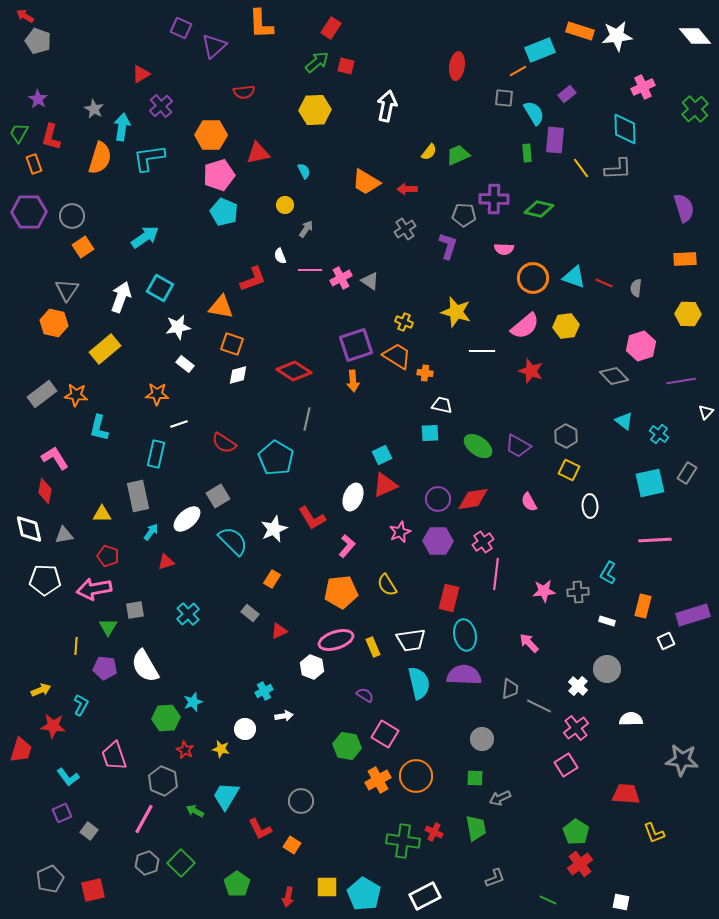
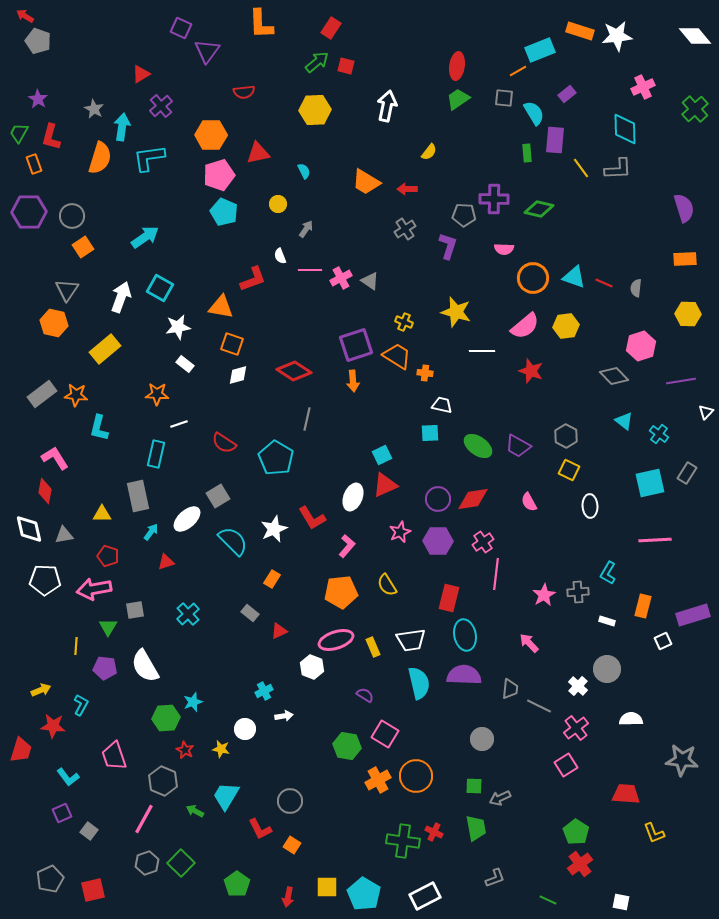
purple triangle at (214, 46): moved 7 px left, 5 px down; rotated 12 degrees counterclockwise
green trapezoid at (458, 155): moved 56 px up; rotated 10 degrees counterclockwise
yellow circle at (285, 205): moved 7 px left, 1 px up
pink star at (544, 591): moved 4 px down; rotated 25 degrees counterclockwise
white square at (666, 641): moved 3 px left
green square at (475, 778): moved 1 px left, 8 px down
gray circle at (301, 801): moved 11 px left
